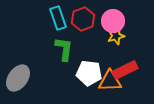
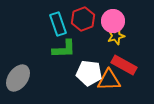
cyan rectangle: moved 6 px down
green L-shape: rotated 80 degrees clockwise
red rectangle: moved 1 px left, 5 px up; rotated 55 degrees clockwise
orange triangle: moved 1 px left, 1 px up
